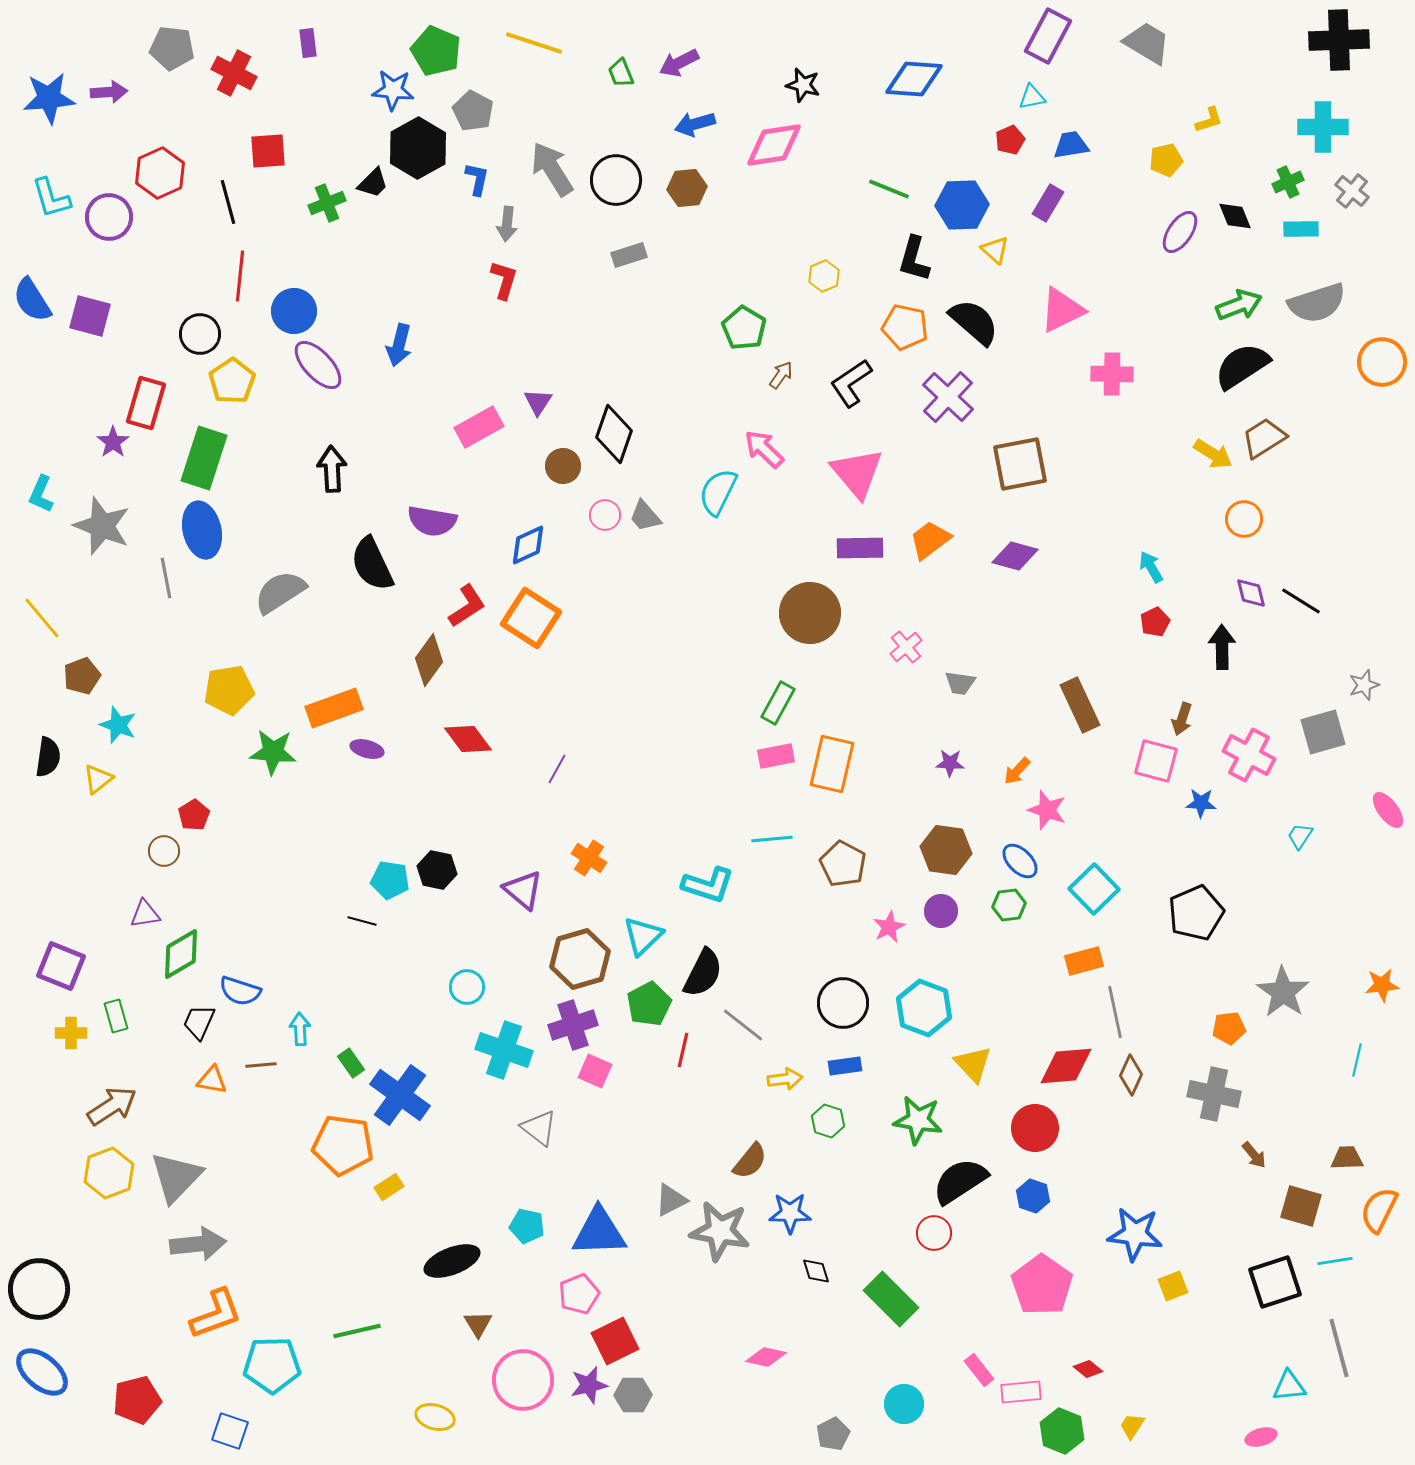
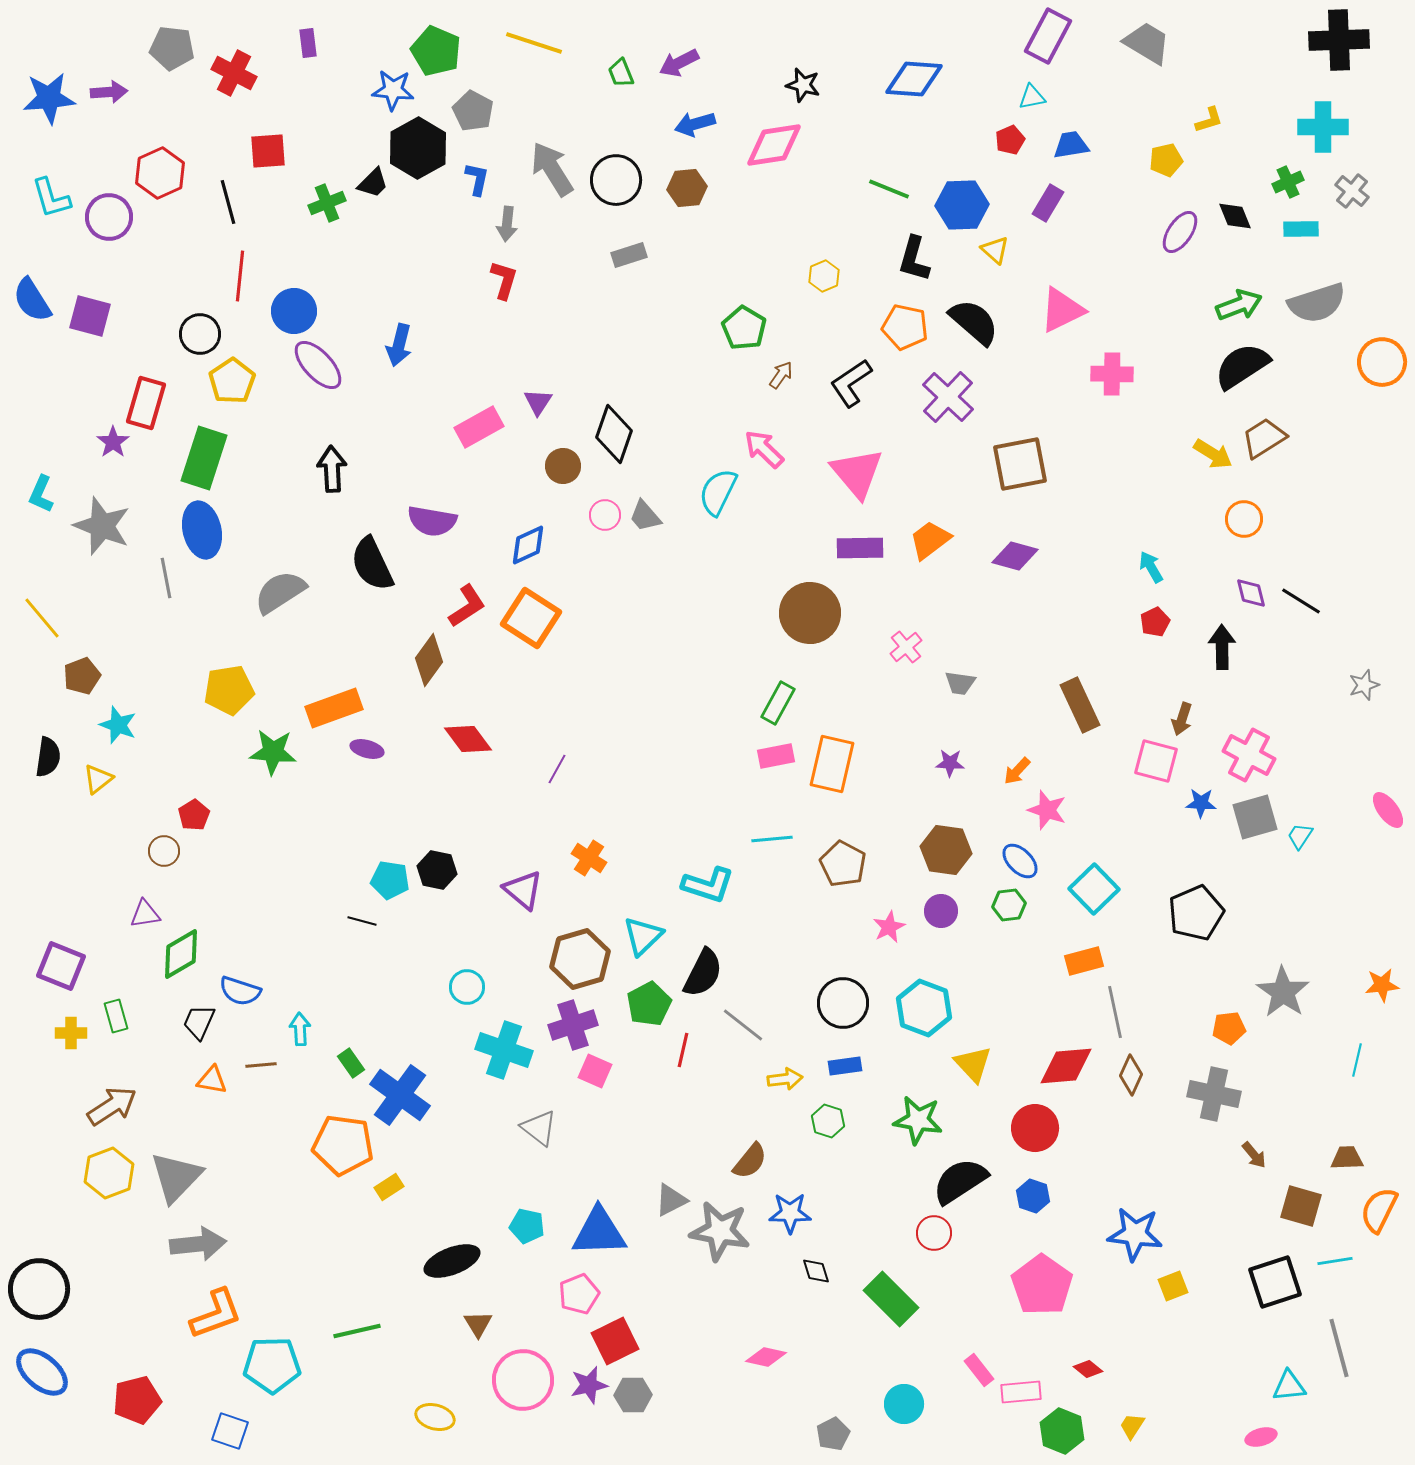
gray square at (1323, 732): moved 68 px left, 85 px down
